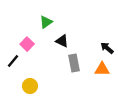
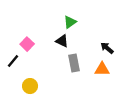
green triangle: moved 24 px right
